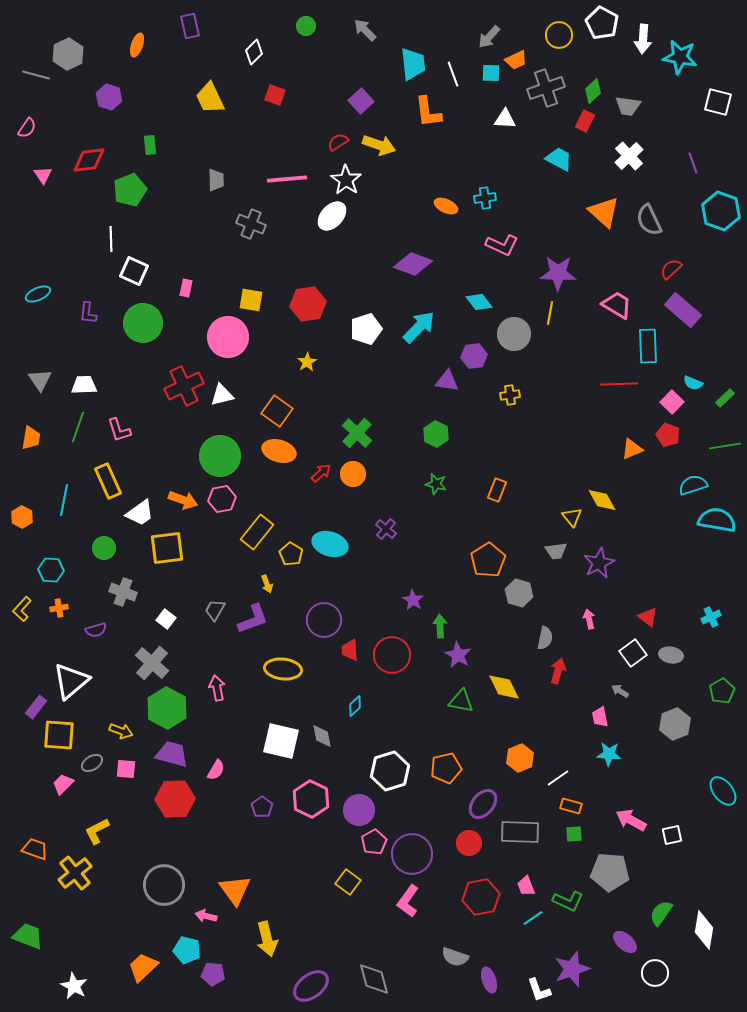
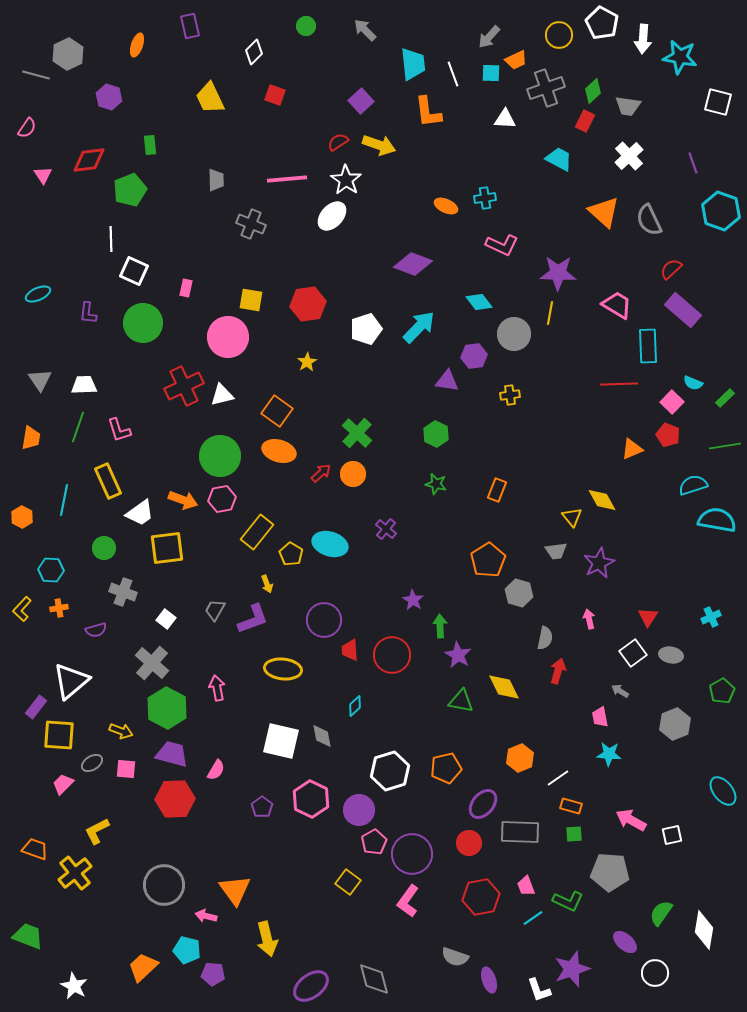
red triangle at (648, 617): rotated 25 degrees clockwise
